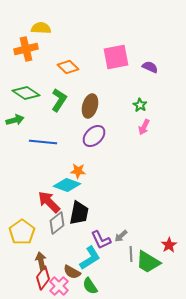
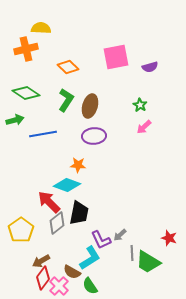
purple semicircle: rotated 140 degrees clockwise
green L-shape: moved 7 px right
pink arrow: rotated 21 degrees clockwise
purple ellipse: rotated 40 degrees clockwise
blue line: moved 8 px up; rotated 16 degrees counterclockwise
orange star: moved 6 px up
yellow pentagon: moved 1 px left, 2 px up
gray arrow: moved 1 px left, 1 px up
red star: moved 7 px up; rotated 21 degrees counterclockwise
gray line: moved 1 px right, 1 px up
brown arrow: rotated 108 degrees counterclockwise
